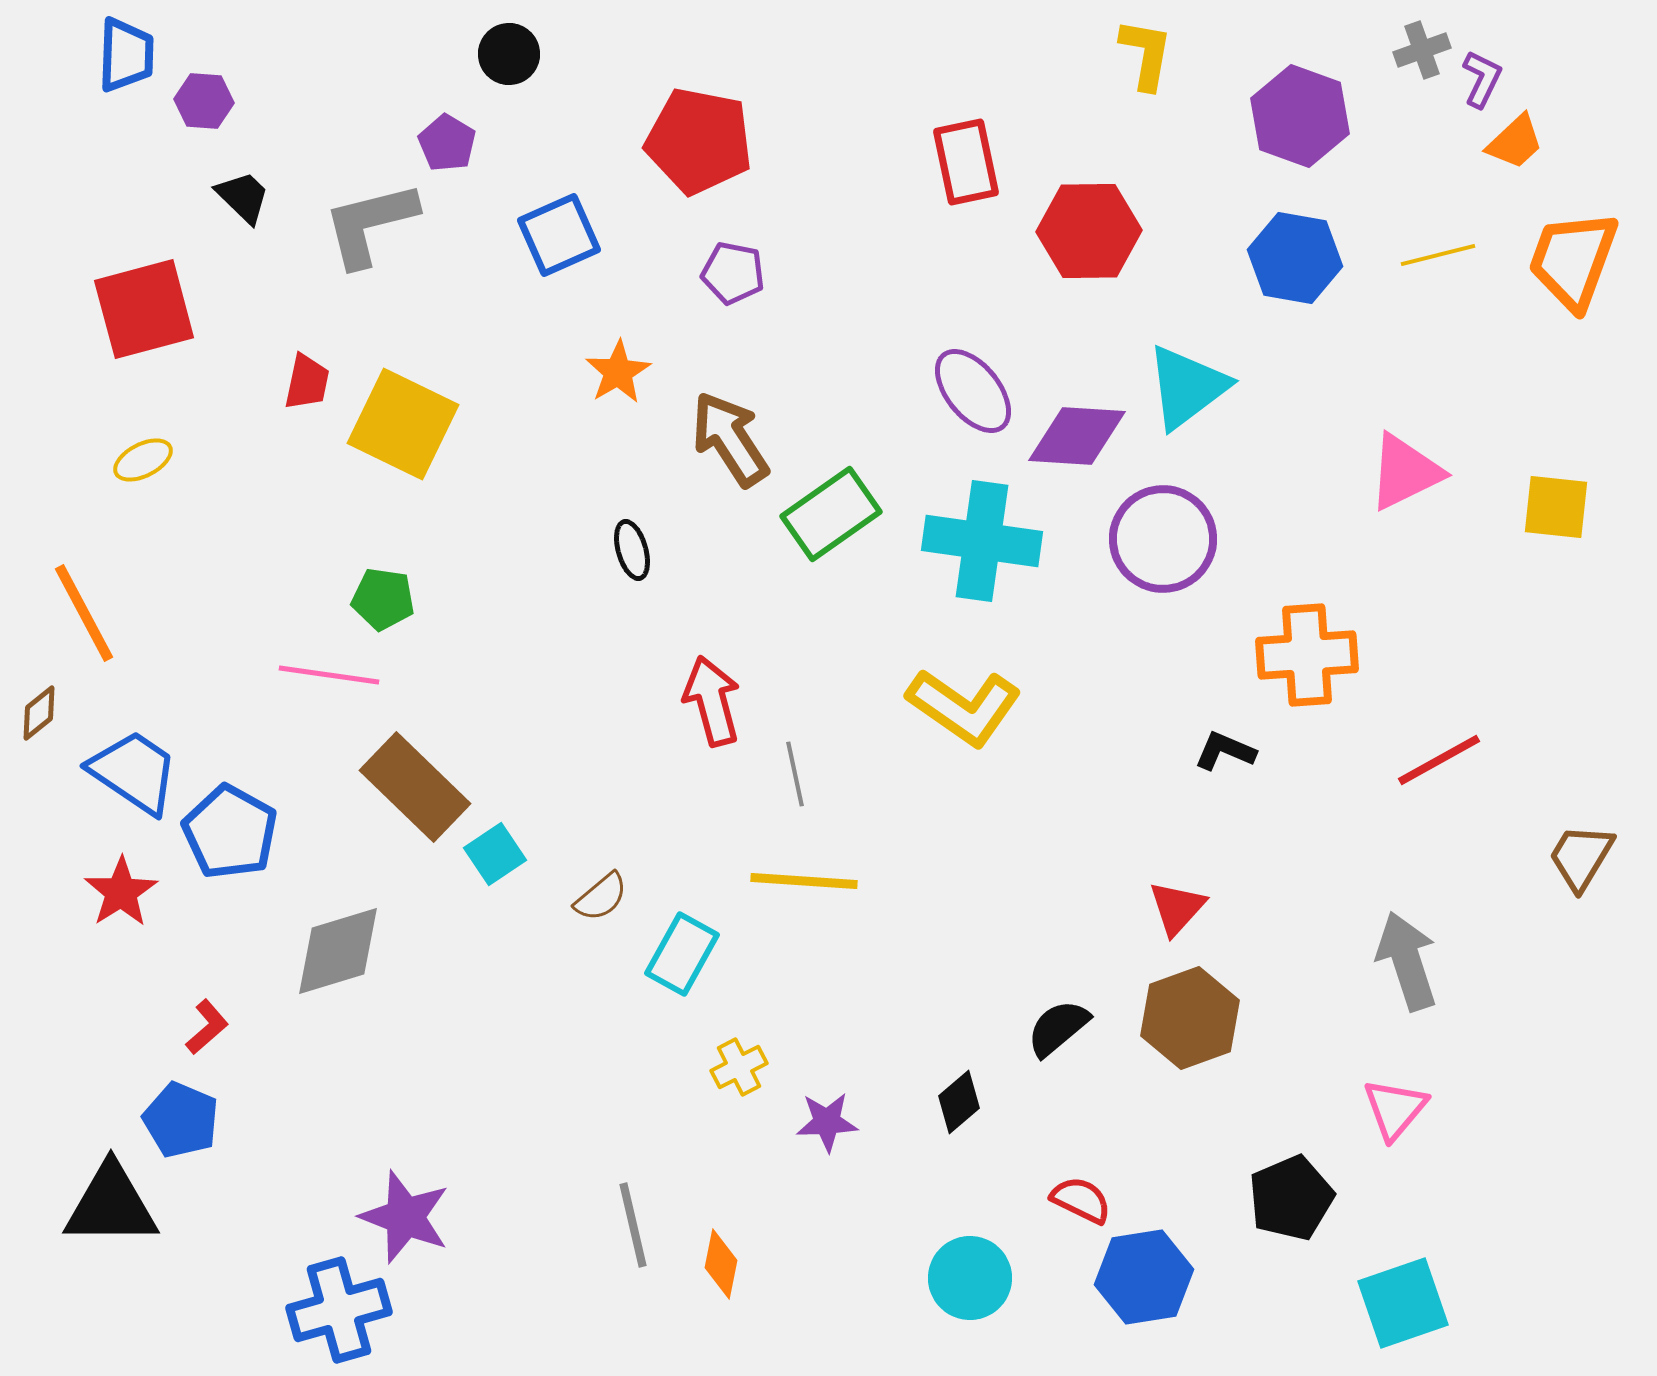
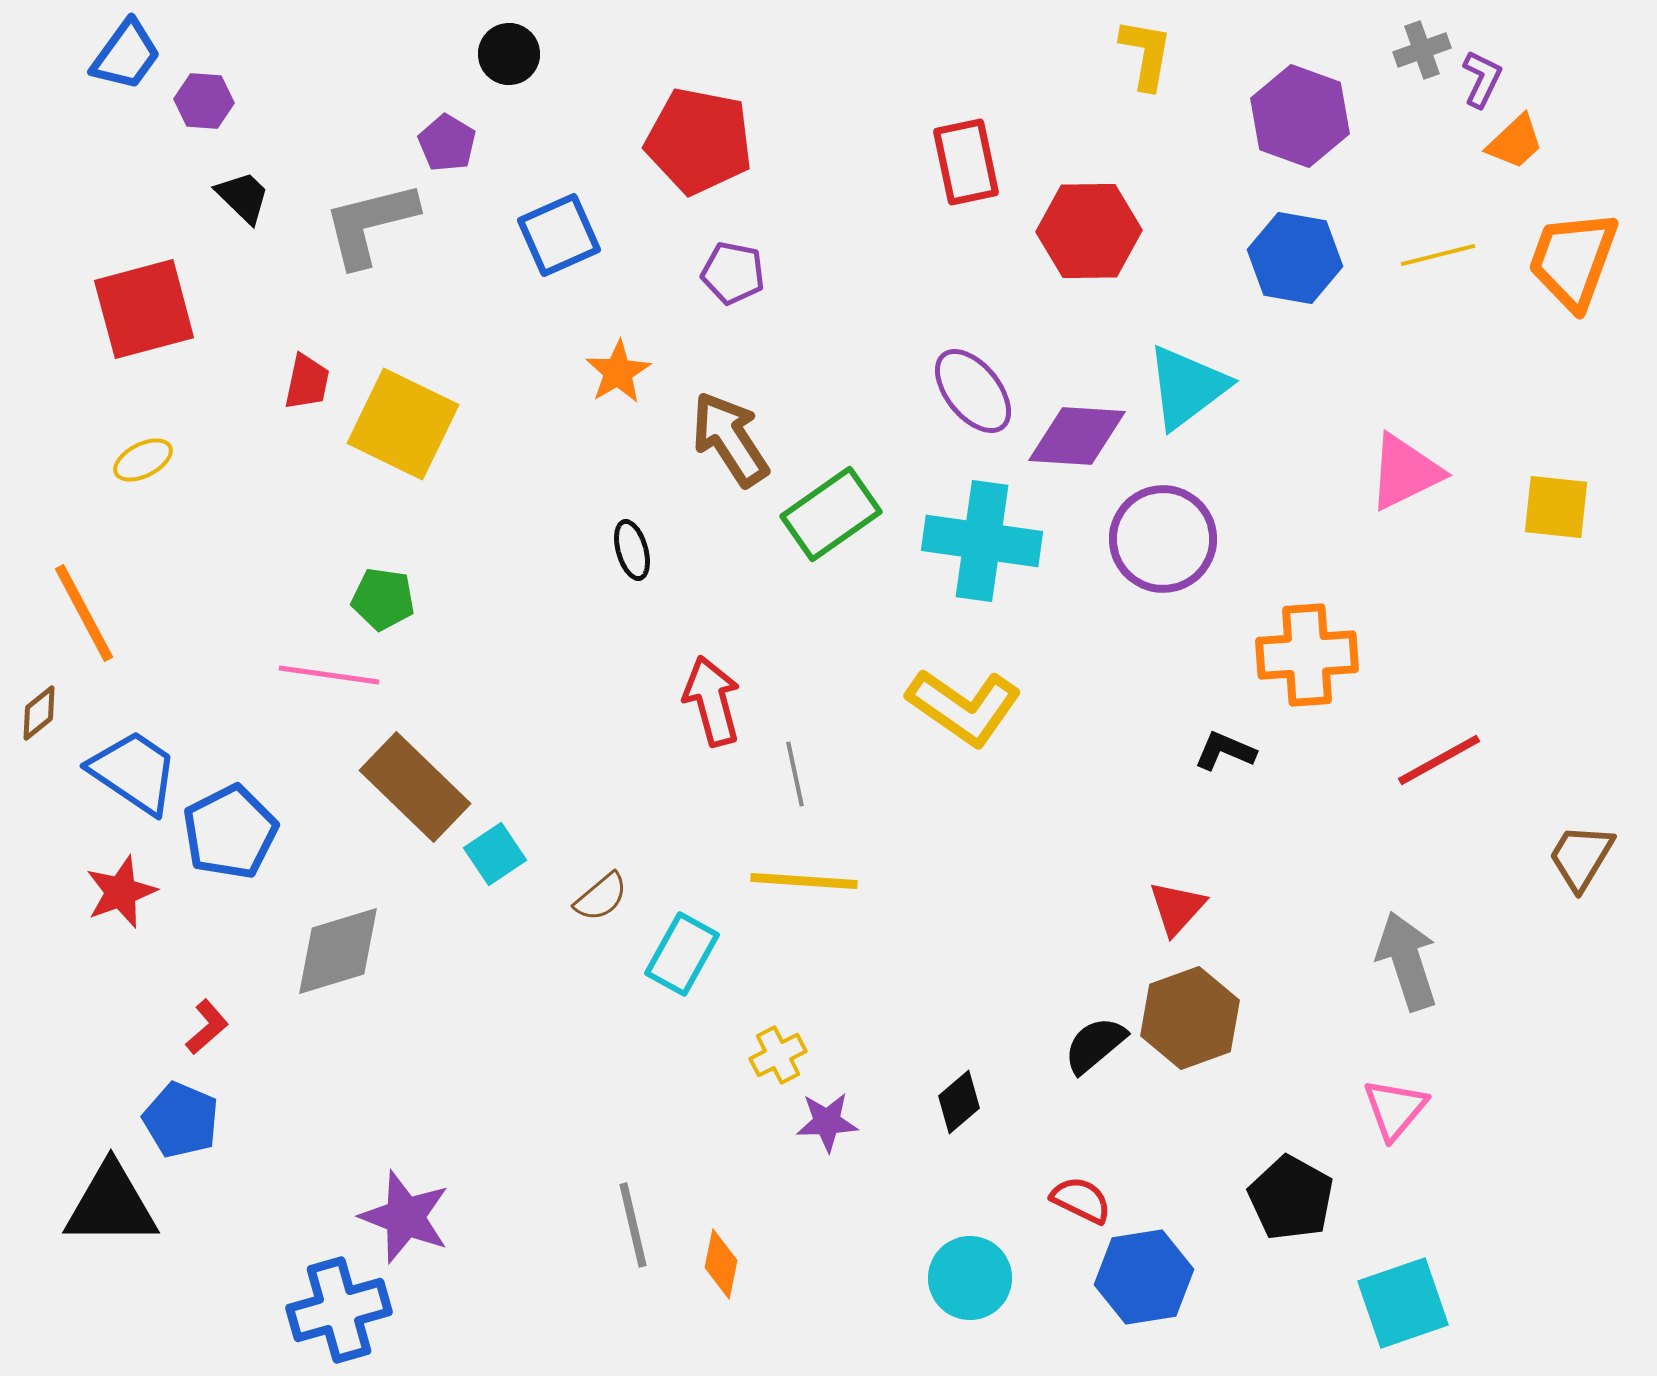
blue trapezoid at (126, 55): rotated 34 degrees clockwise
blue pentagon at (230, 832): rotated 16 degrees clockwise
red star at (121, 892): rotated 12 degrees clockwise
black semicircle at (1058, 1028): moved 37 px right, 17 px down
yellow cross at (739, 1067): moved 39 px right, 12 px up
black pentagon at (1291, 1198): rotated 20 degrees counterclockwise
